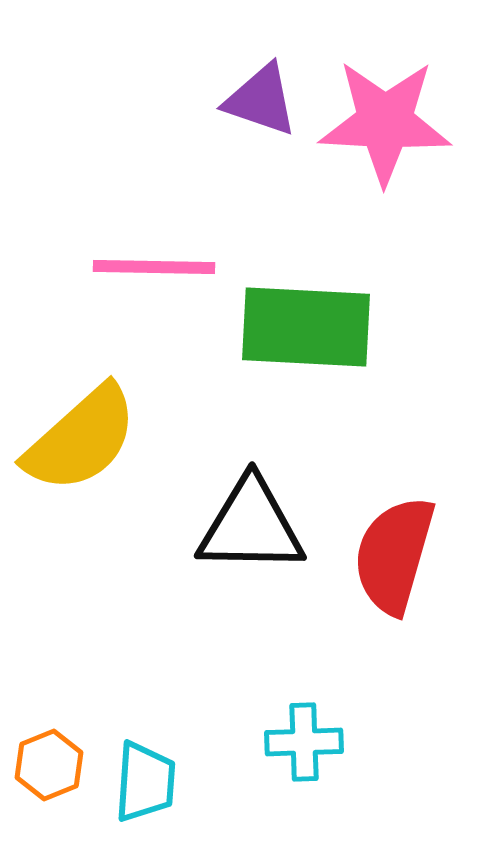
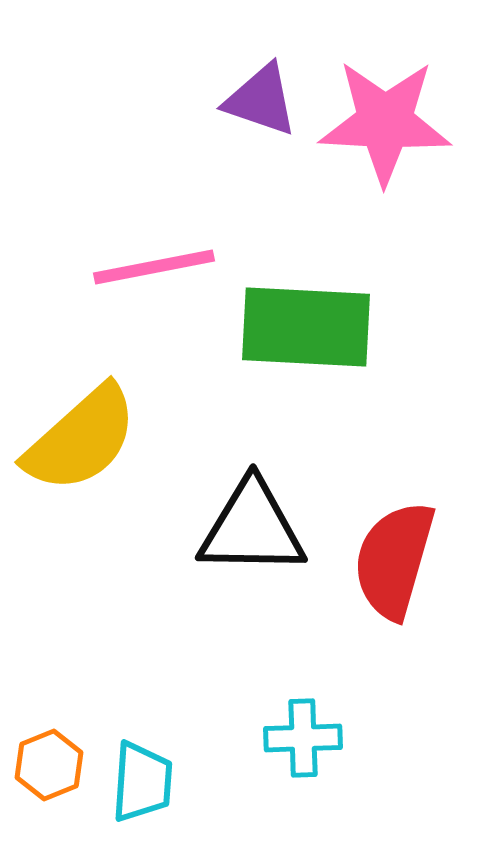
pink line: rotated 12 degrees counterclockwise
black triangle: moved 1 px right, 2 px down
red semicircle: moved 5 px down
cyan cross: moved 1 px left, 4 px up
cyan trapezoid: moved 3 px left
